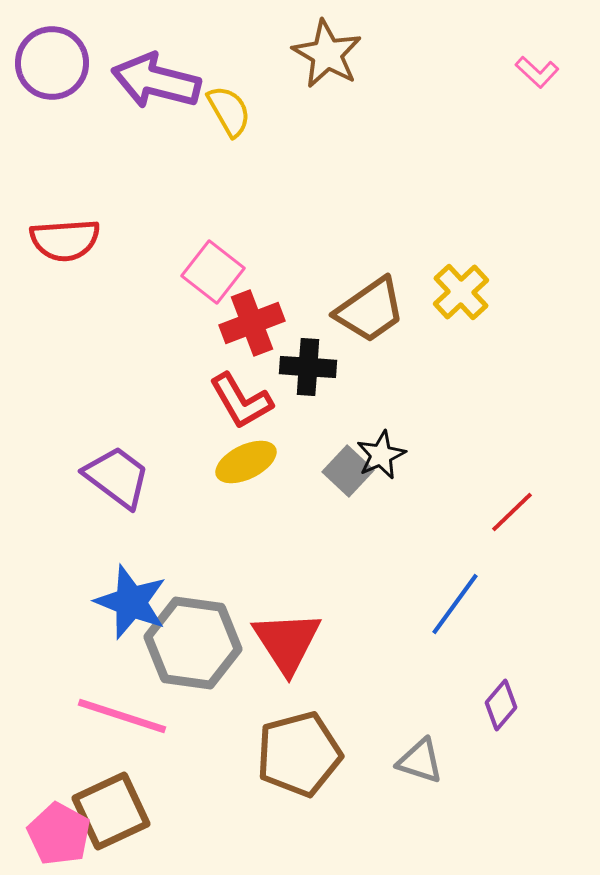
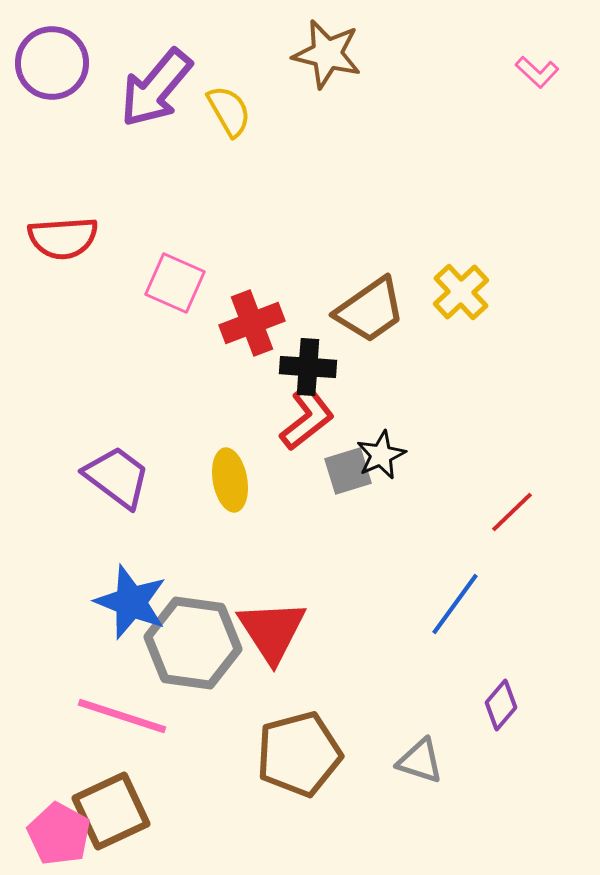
brown star: rotated 16 degrees counterclockwise
purple arrow: moved 7 px down; rotated 64 degrees counterclockwise
red semicircle: moved 2 px left, 2 px up
pink square: moved 38 px left, 11 px down; rotated 14 degrees counterclockwise
red L-shape: moved 66 px right, 17 px down; rotated 98 degrees counterclockwise
yellow ellipse: moved 16 px left, 18 px down; rotated 74 degrees counterclockwise
gray square: rotated 30 degrees clockwise
red triangle: moved 15 px left, 11 px up
